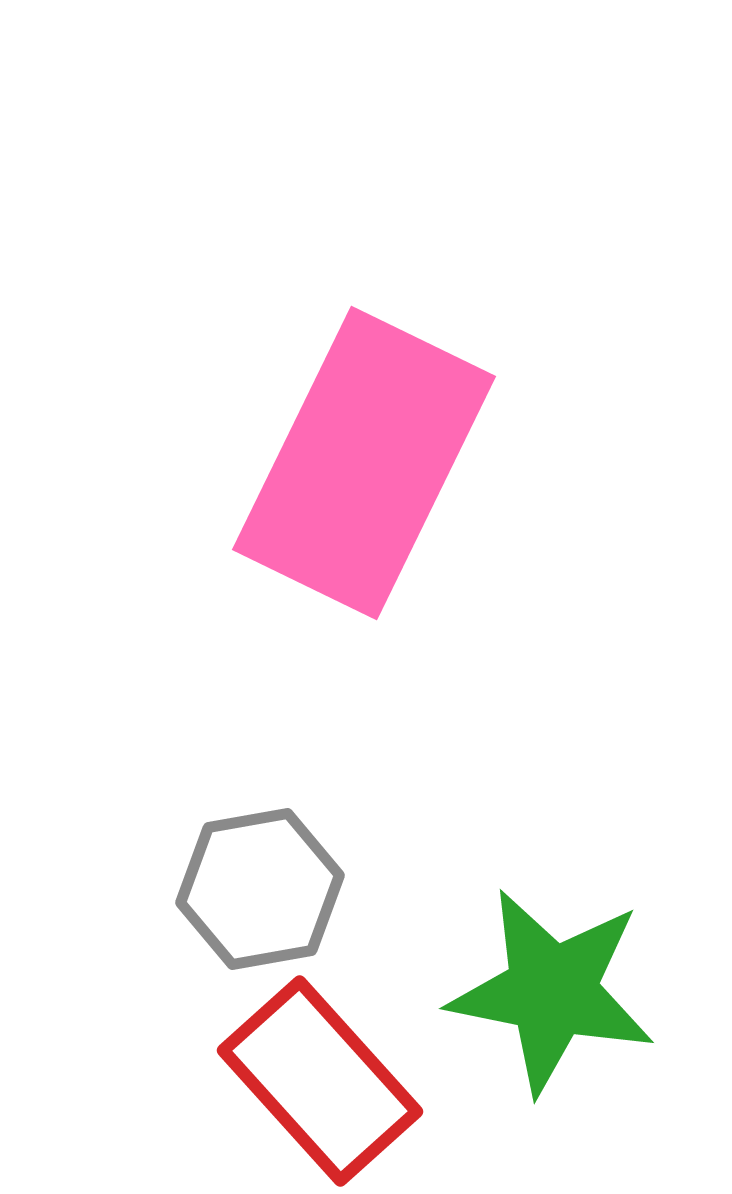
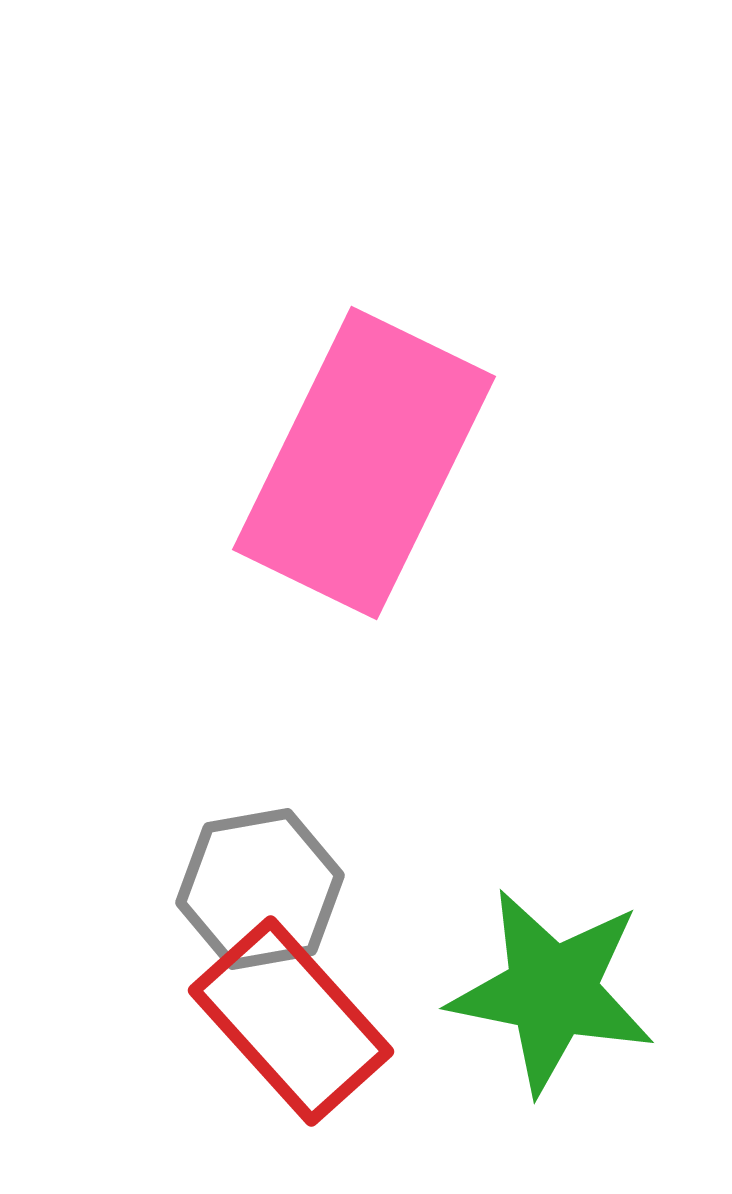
red rectangle: moved 29 px left, 60 px up
